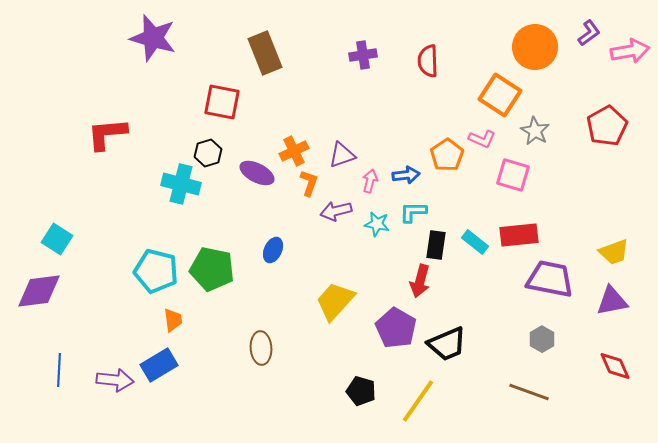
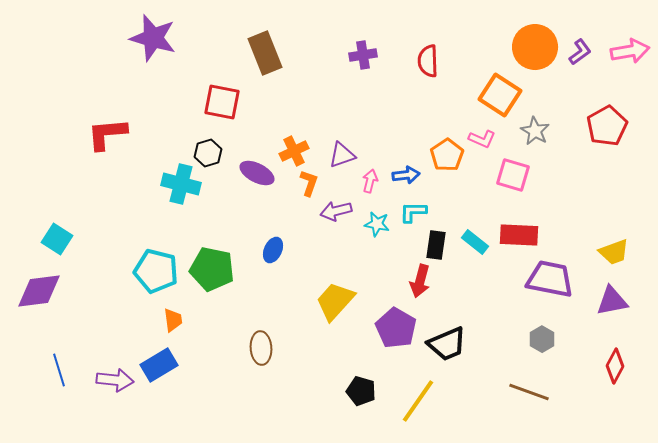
purple L-shape at (589, 33): moved 9 px left, 19 px down
red rectangle at (519, 235): rotated 9 degrees clockwise
red diamond at (615, 366): rotated 52 degrees clockwise
blue line at (59, 370): rotated 20 degrees counterclockwise
